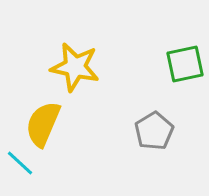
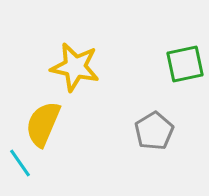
cyan line: rotated 12 degrees clockwise
